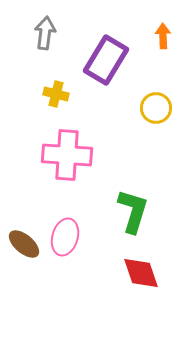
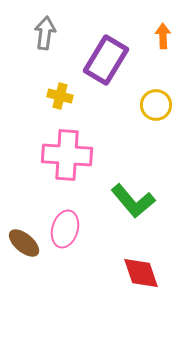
yellow cross: moved 4 px right, 2 px down
yellow circle: moved 3 px up
green L-shape: moved 10 px up; rotated 123 degrees clockwise
pink ellipse: moved 8 px up
brown ellipse: moved 1 px up
